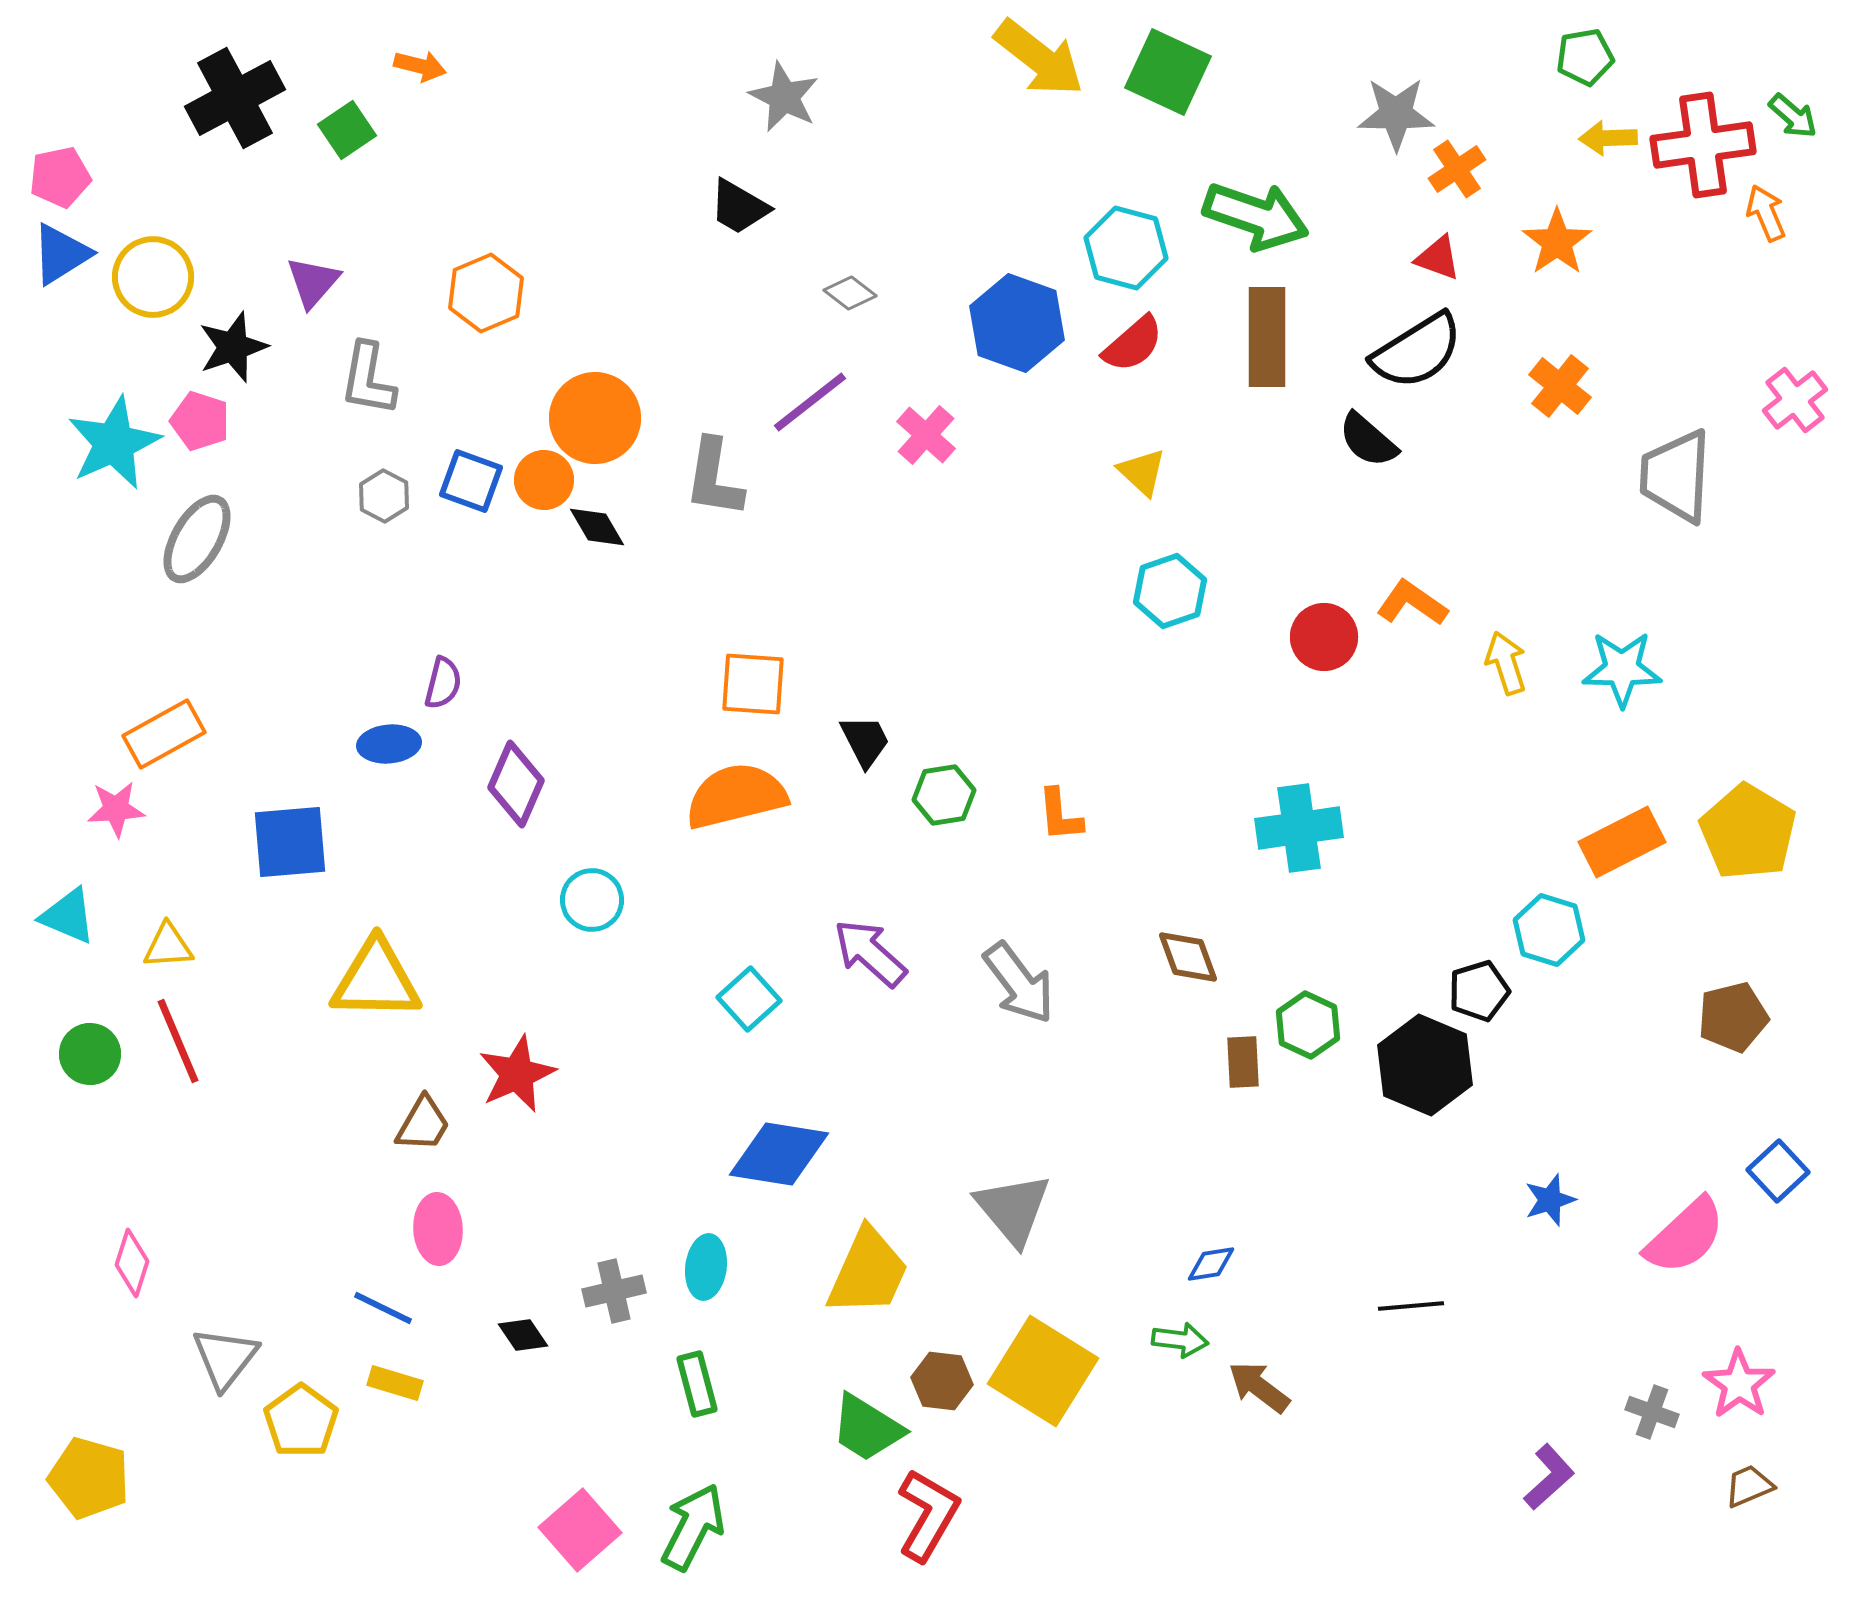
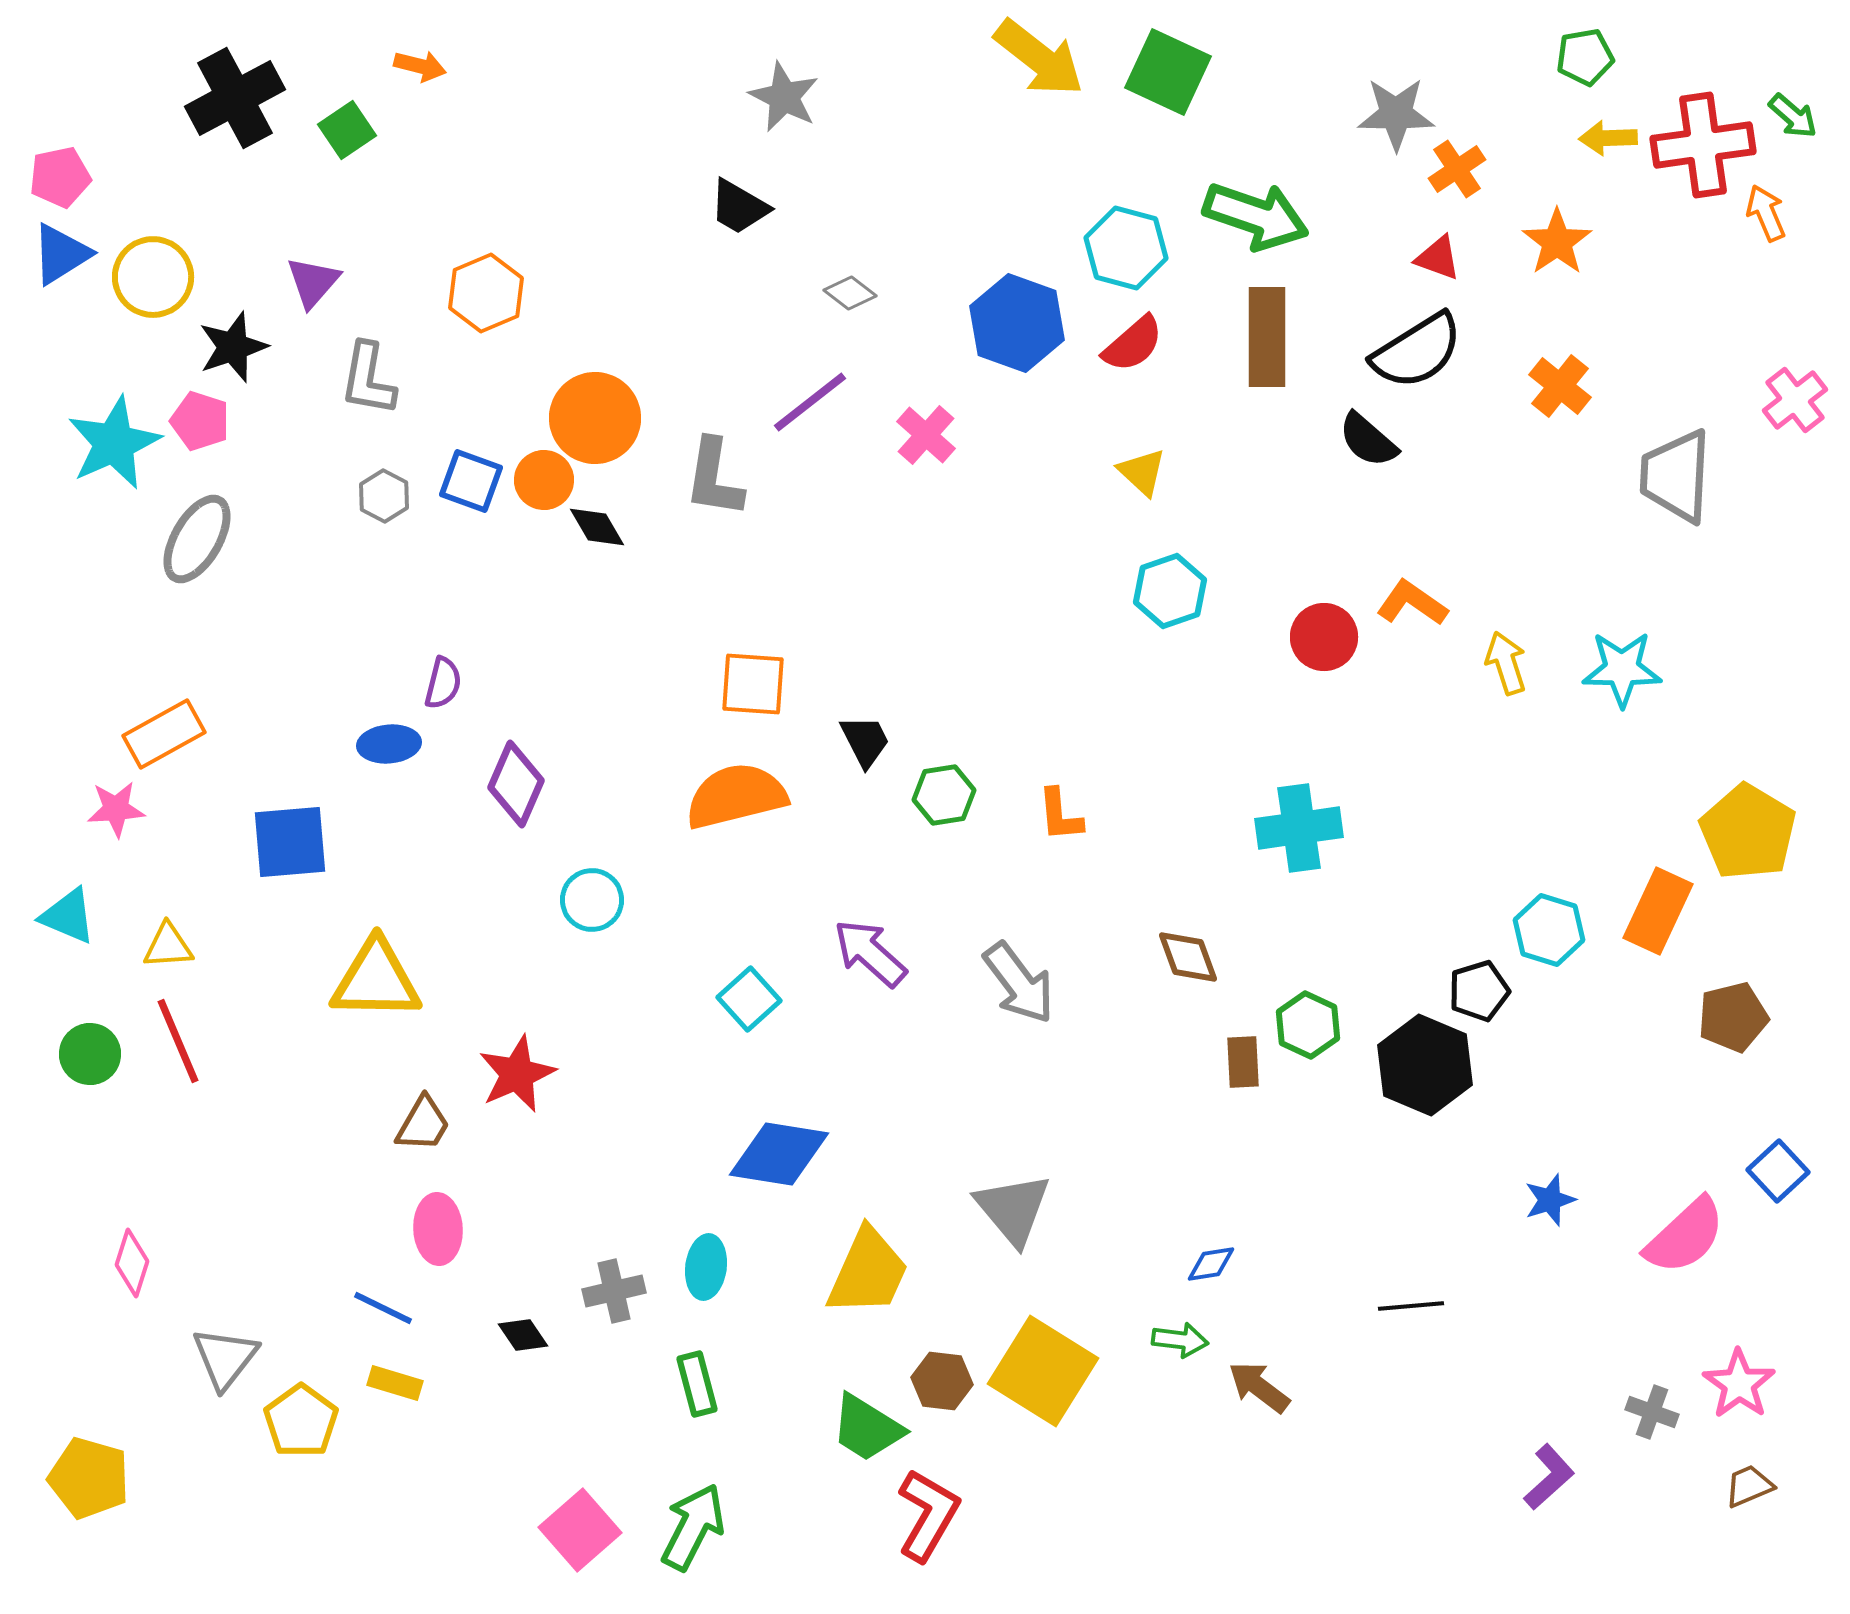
orange rectangle at (1622, 842): moved 36 px right, 69 px down; rotated 38 degrees counterclockwise
